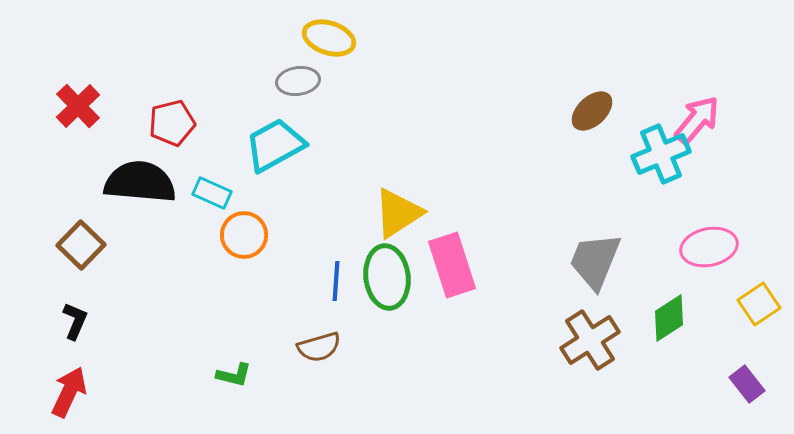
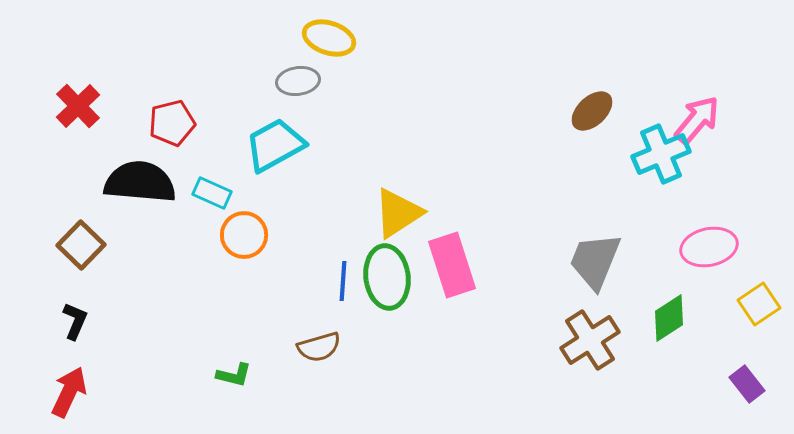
blue line: moved 7 px right
